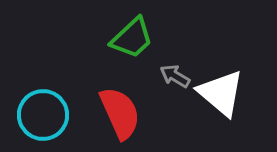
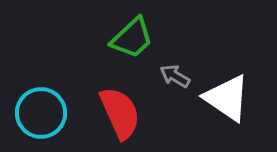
white triangle: moved 6 px right, 5 px down; rotated 6 degrees counterclockwise
cyan circle: moved 2 px left, 2 px up
